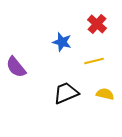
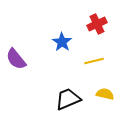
red cross: rotated 24 degrees clockwise
blue star: rotated 18 degrees clockwise
purple semicircle: moved 8 px up
black trapezoid: moved 2 px right, 6 px down
